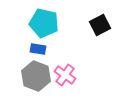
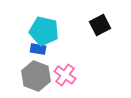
cyan pentagon: moved 8 px down
